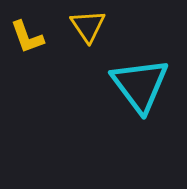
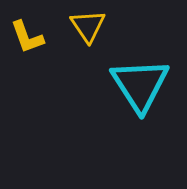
cyan triangle: rotated 4 degrees clockwise
